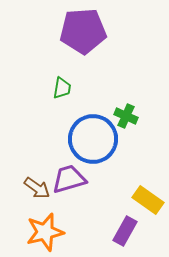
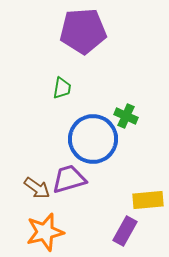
yellow rectangle: rotated 40 degrees counterclockwise
